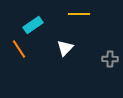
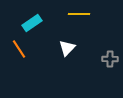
cyan rectangle: moved 1 px left, 2 px up
white triangle: moved 2 px right
